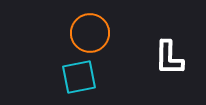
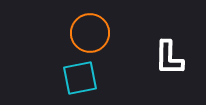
cyan square: moved 1 px right, 1 px down
